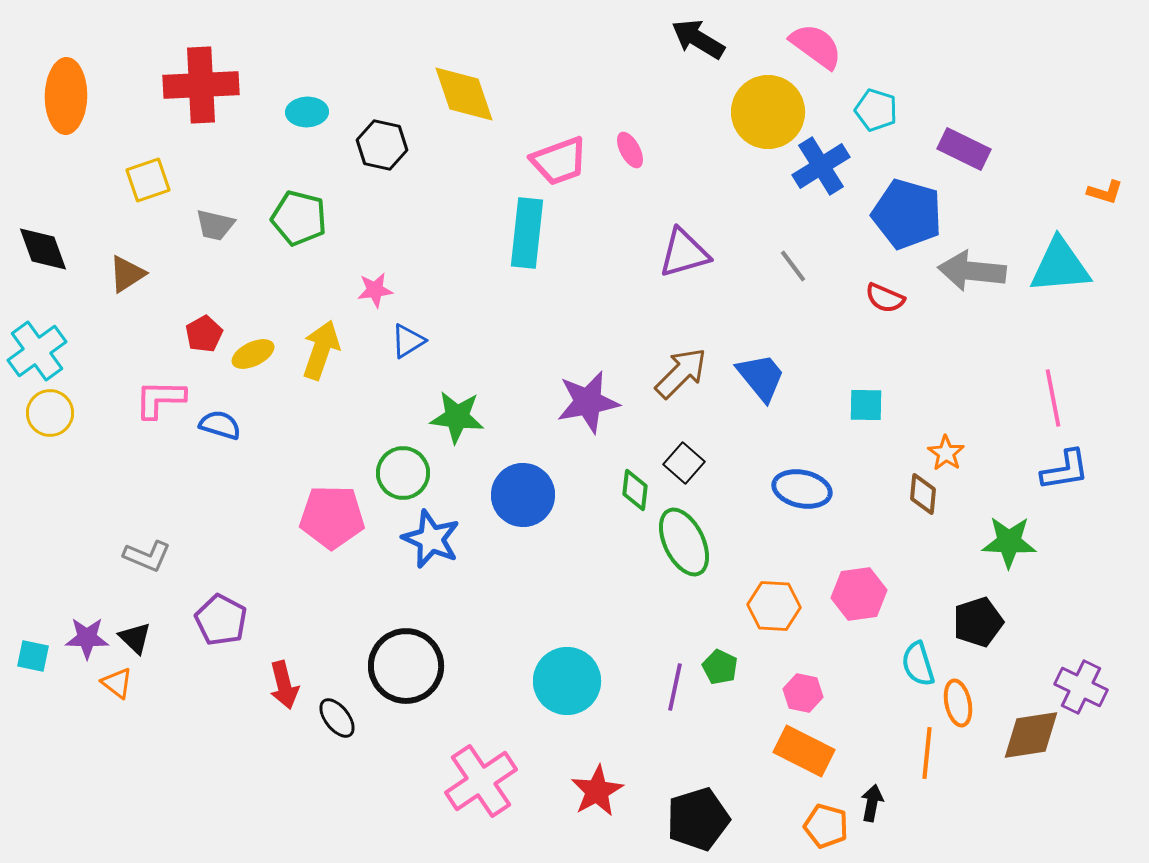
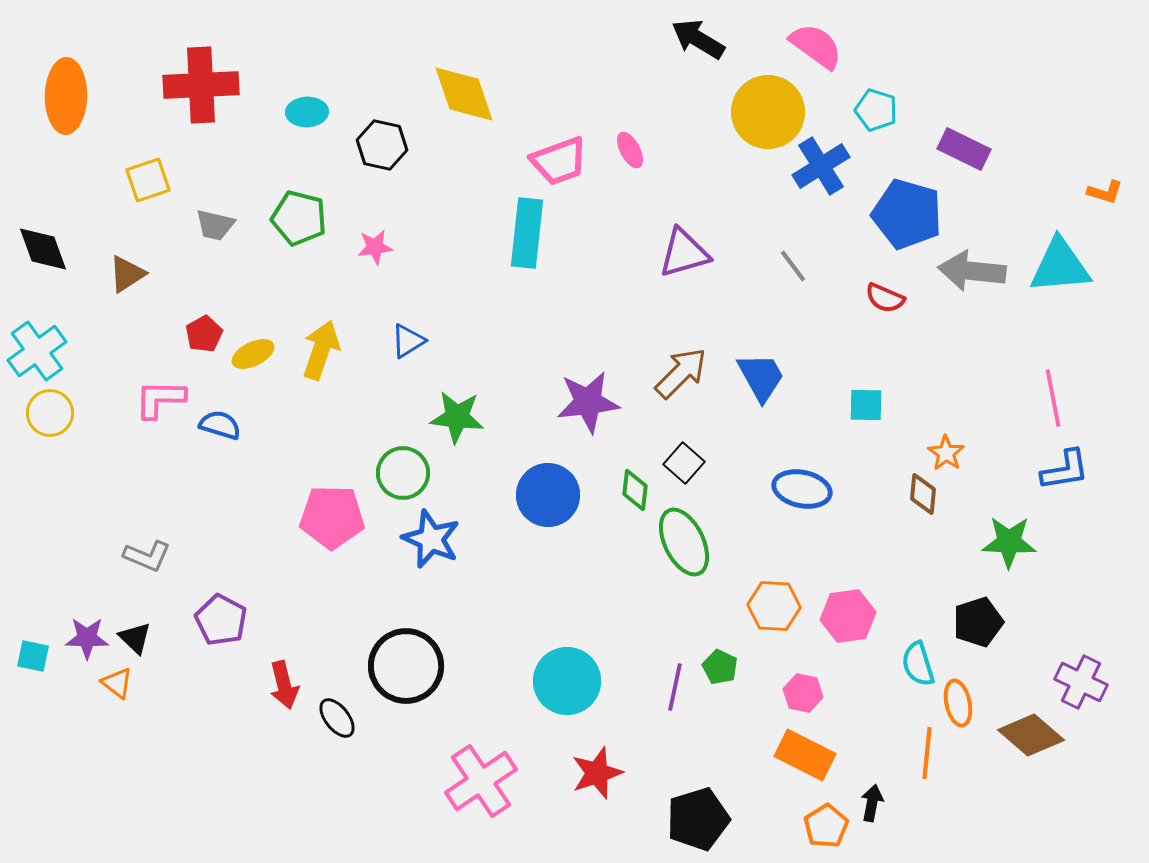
pink star at (375, 290): moved 43 px up
blue trapezoid at (761, 377): rotated 10 degrees clockwise
purple star at (588, 402): rotated 4 degrees clockwise
blue circle at (523, 495): moved 25 px right
pink hexagon at (859, 594): moved 11 px left, 22 px down
purple cross at (1081, 687): moved 5 px up
brown diamond at (1031, 735): rotated 50 degrees clockwise
orange rectangle at (804, 751): moved 1 px right, 4 px down
red star at (597, 791): moved 18 px up; rotated 10 degrees clockwise
orange pentagon at (826, 826): rotated 24 degrees clockwise
